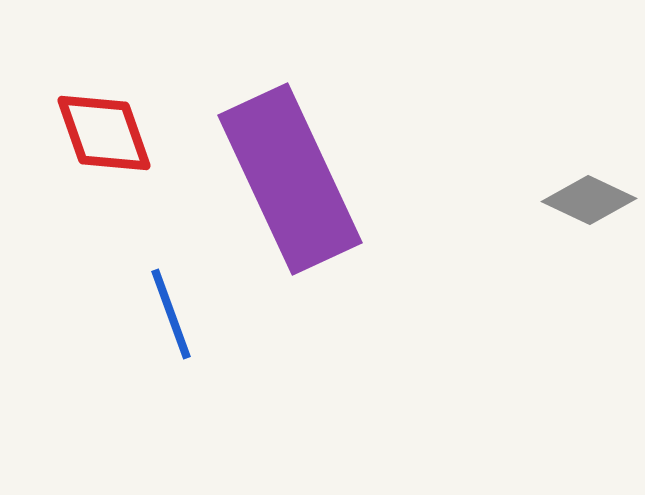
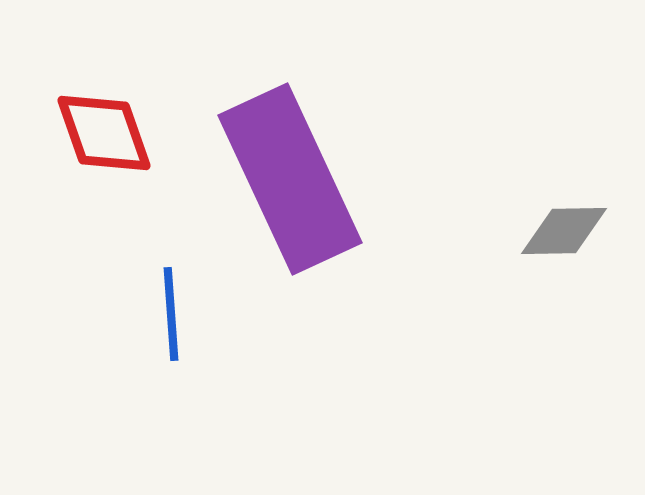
gray diamond: moved 25 px left, 31 px down; rotated 26 degrees counterclockwise
blue line: rotated 16 degrees clockwise
